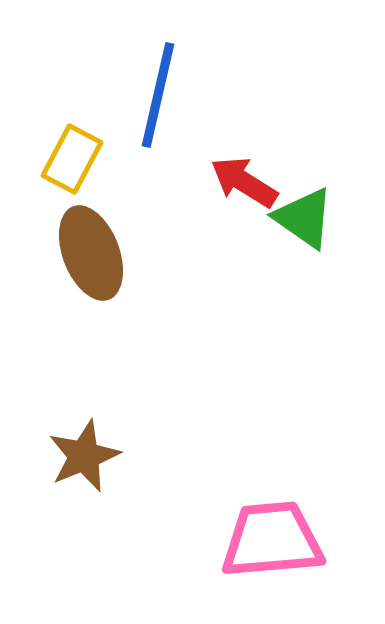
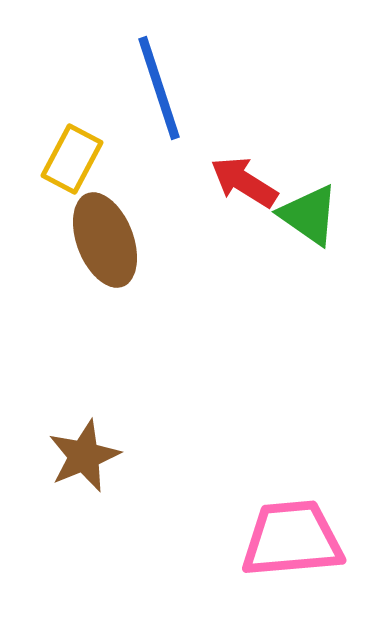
blue line: moved 1 px right, 7 px up; rotated 31 degrees counterclockwise
green triangle: moved 5 px right, 3 px up
brown ellipse: moved 14 px right, 13 px up
pink trapezoid: moved 20 px right, 1 px up
